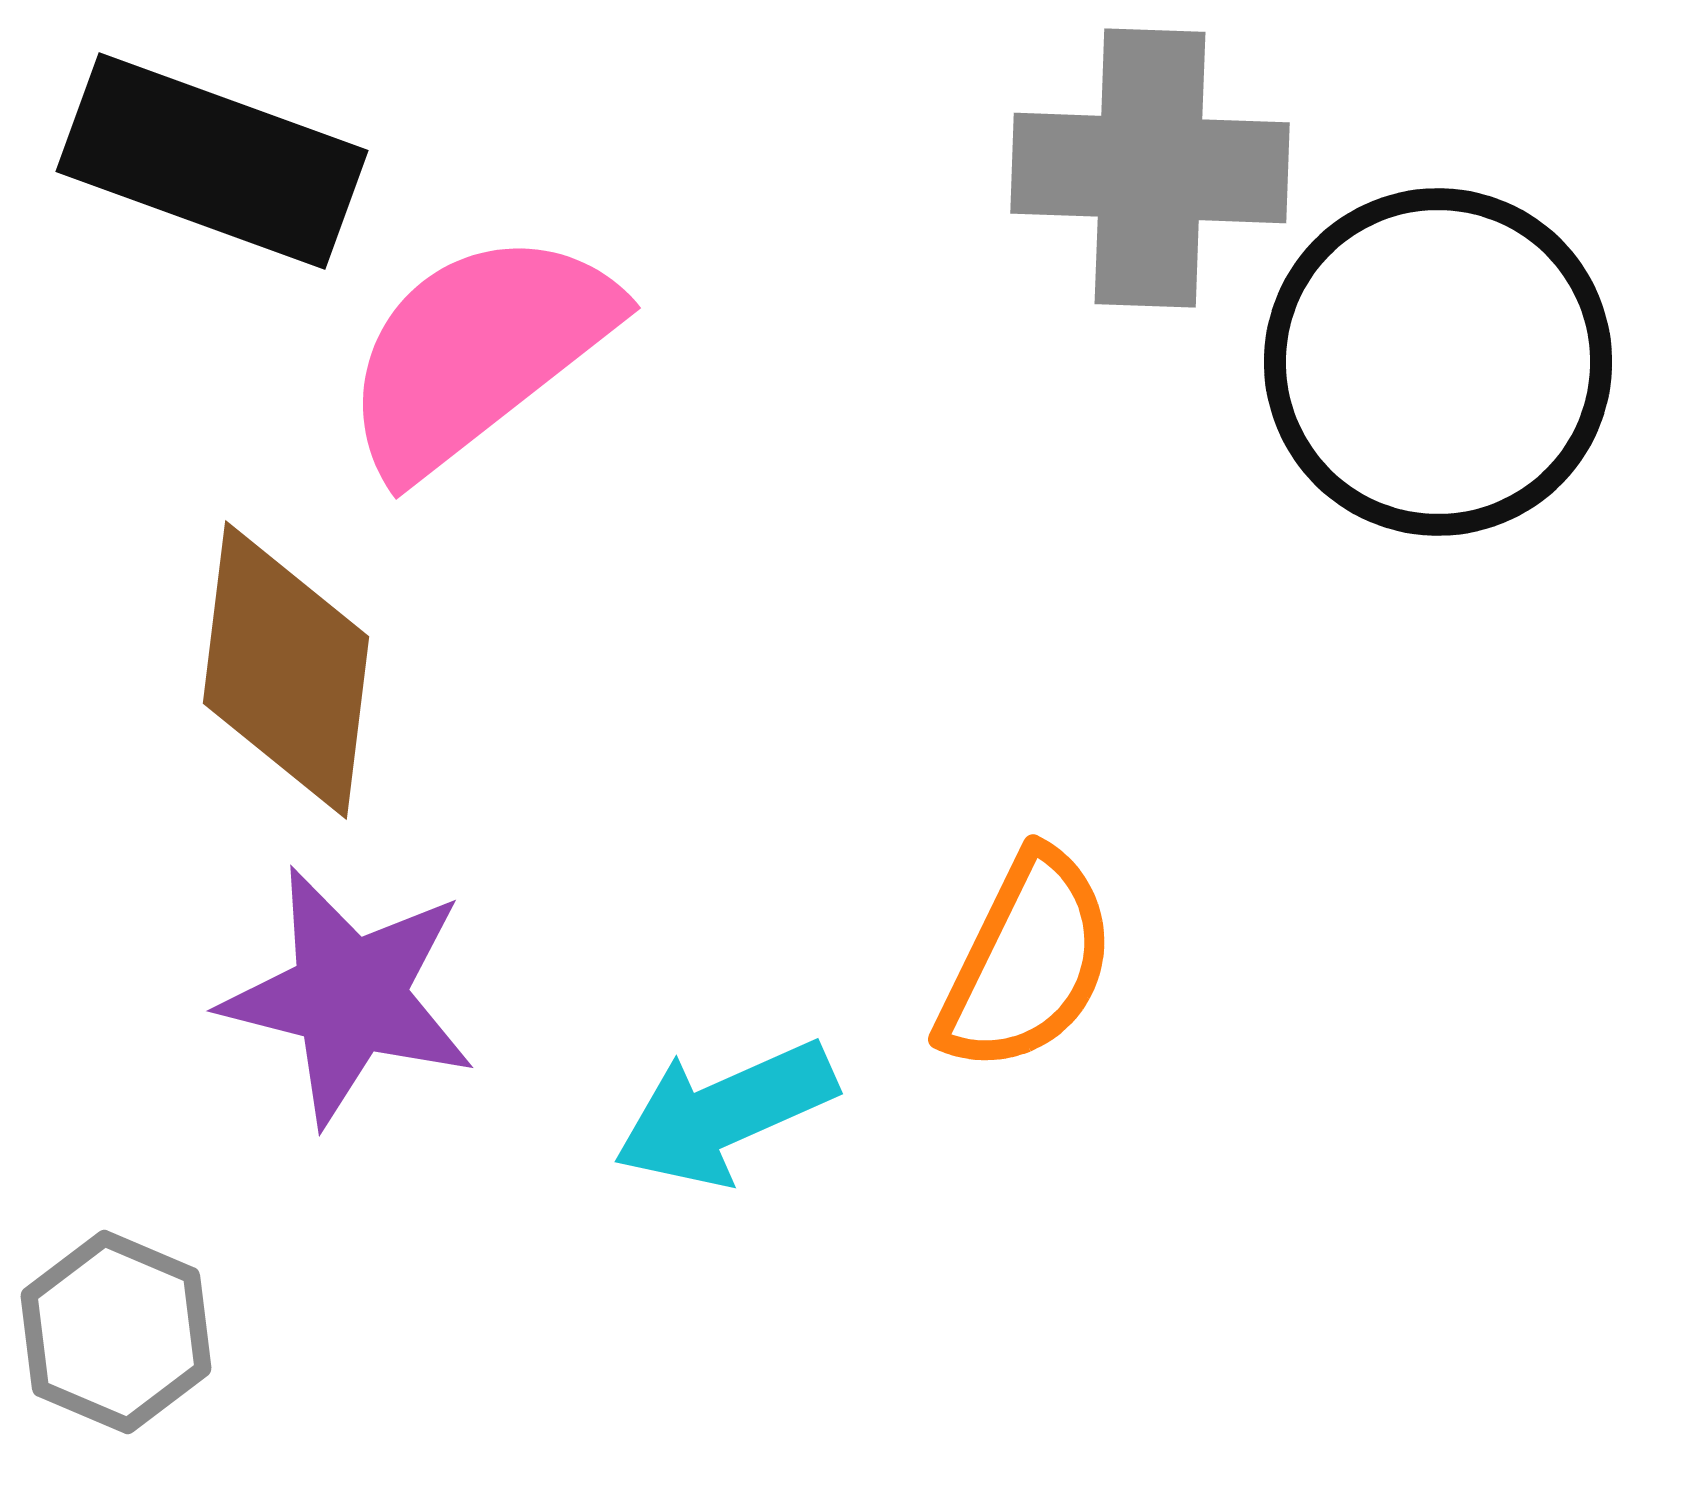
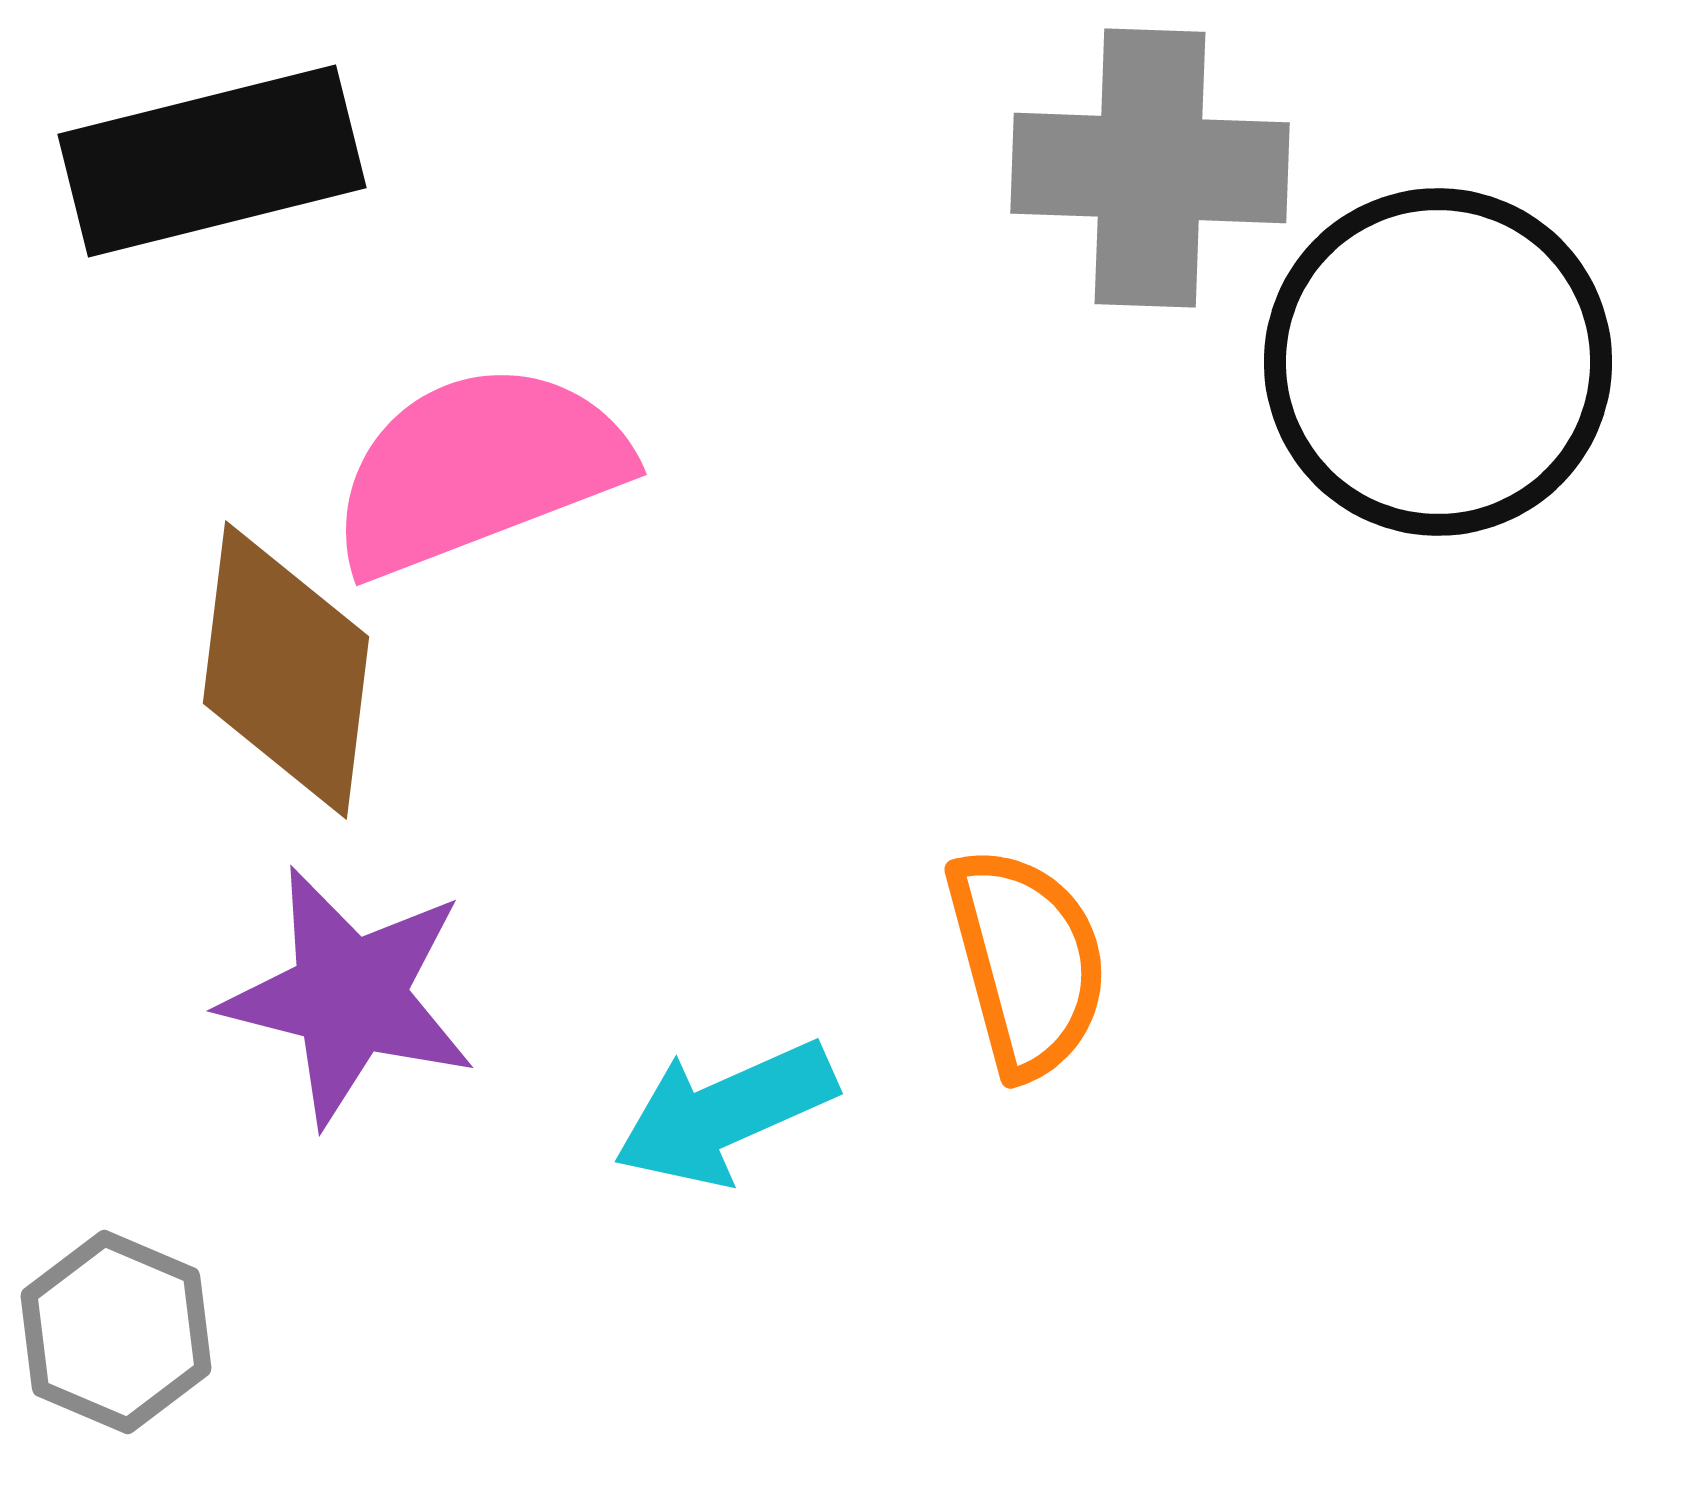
black rectangle: rotated 34 degrees counterclockwise
pink semicircle: moved 117 px down; rotated 17 degrees clockwise
orange semicircle: rotated 41 degrees counterclockwise
